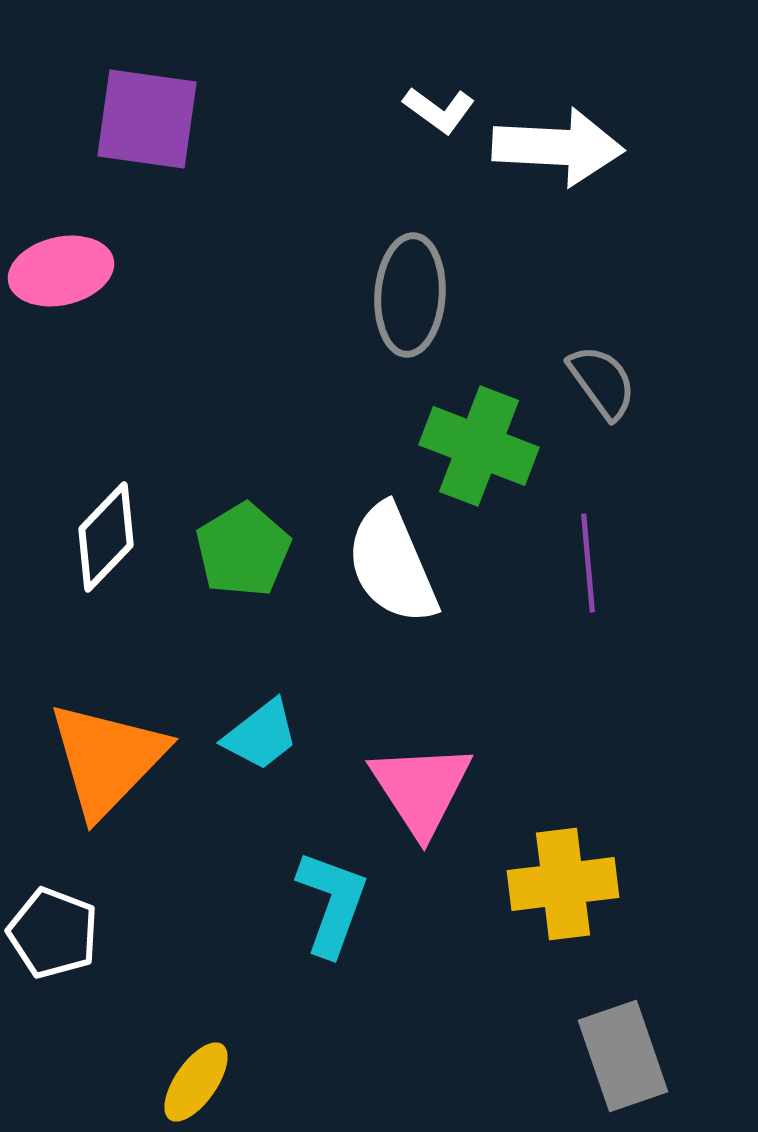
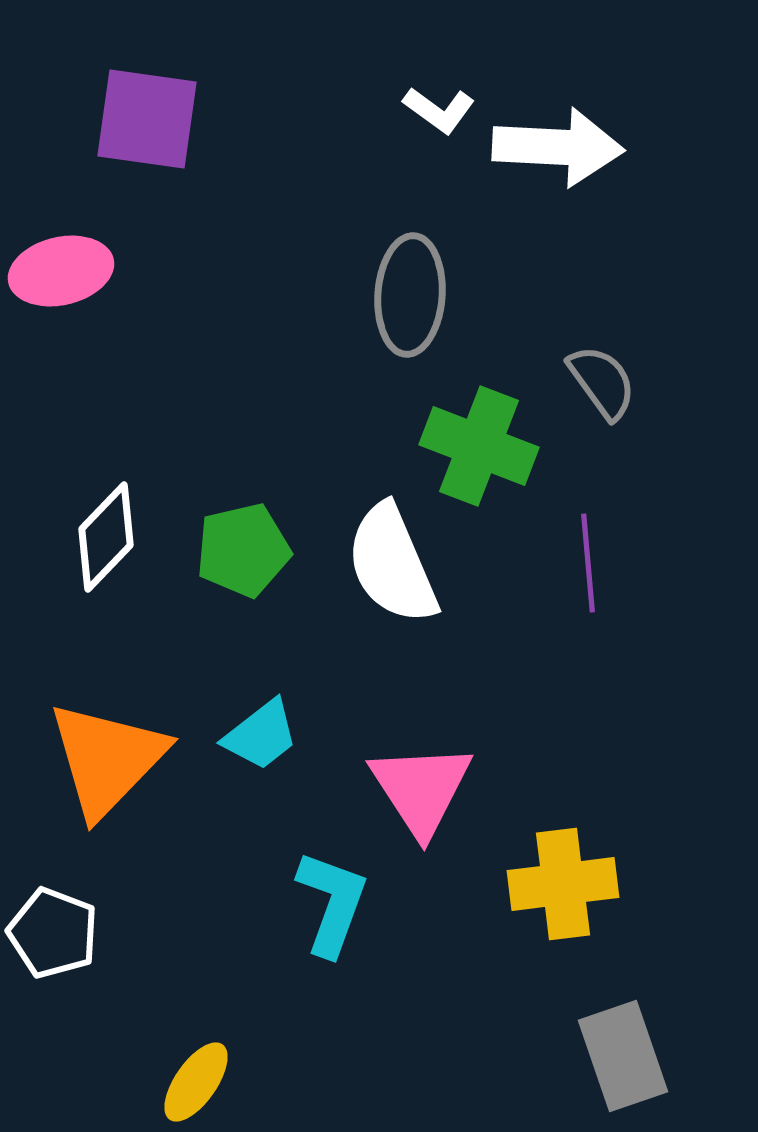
green pentagon: rotated 18 degrees clockwise
